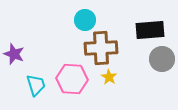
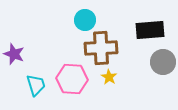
gray circle: moved 1 px right, 3 px down
